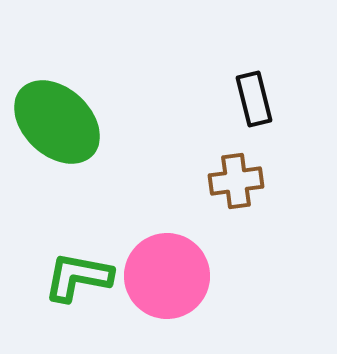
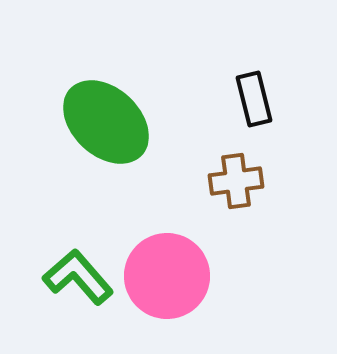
green ellipse: moved 49 px right
green L-shape: rotated 38 degrees clockwise
